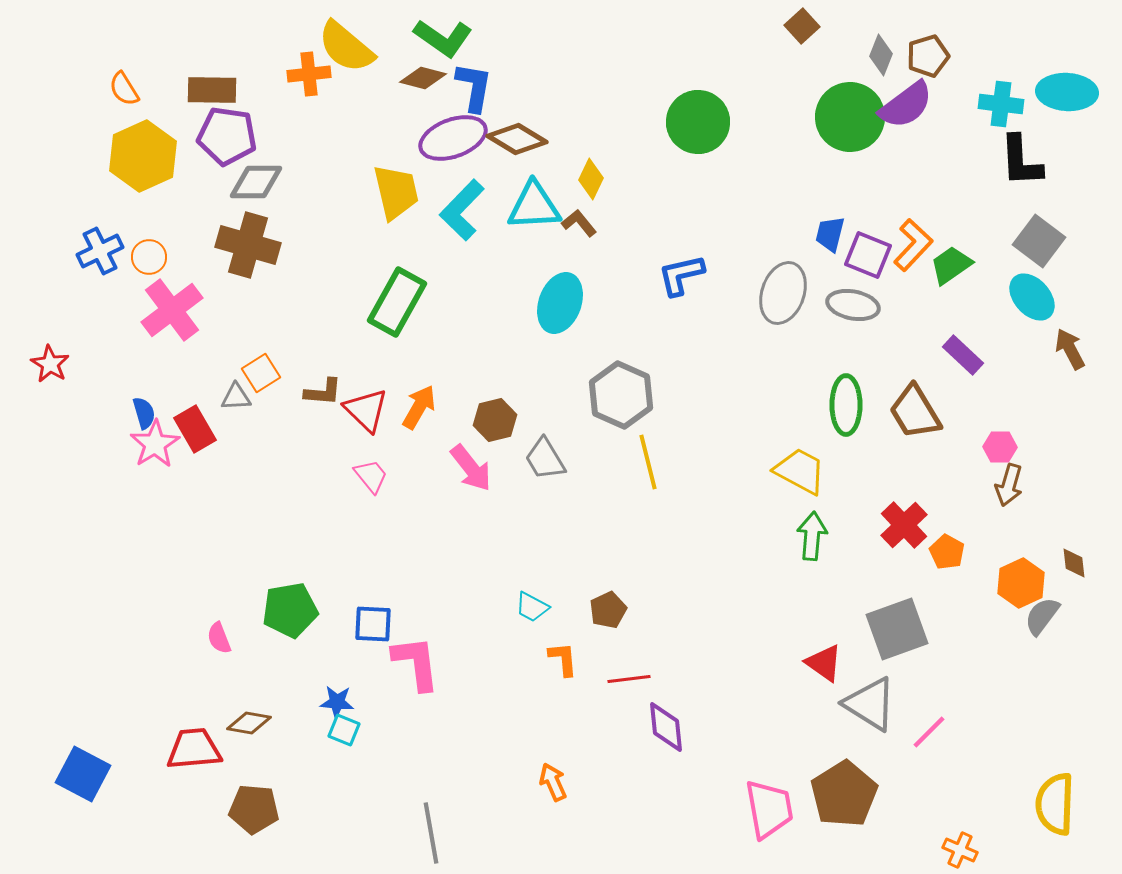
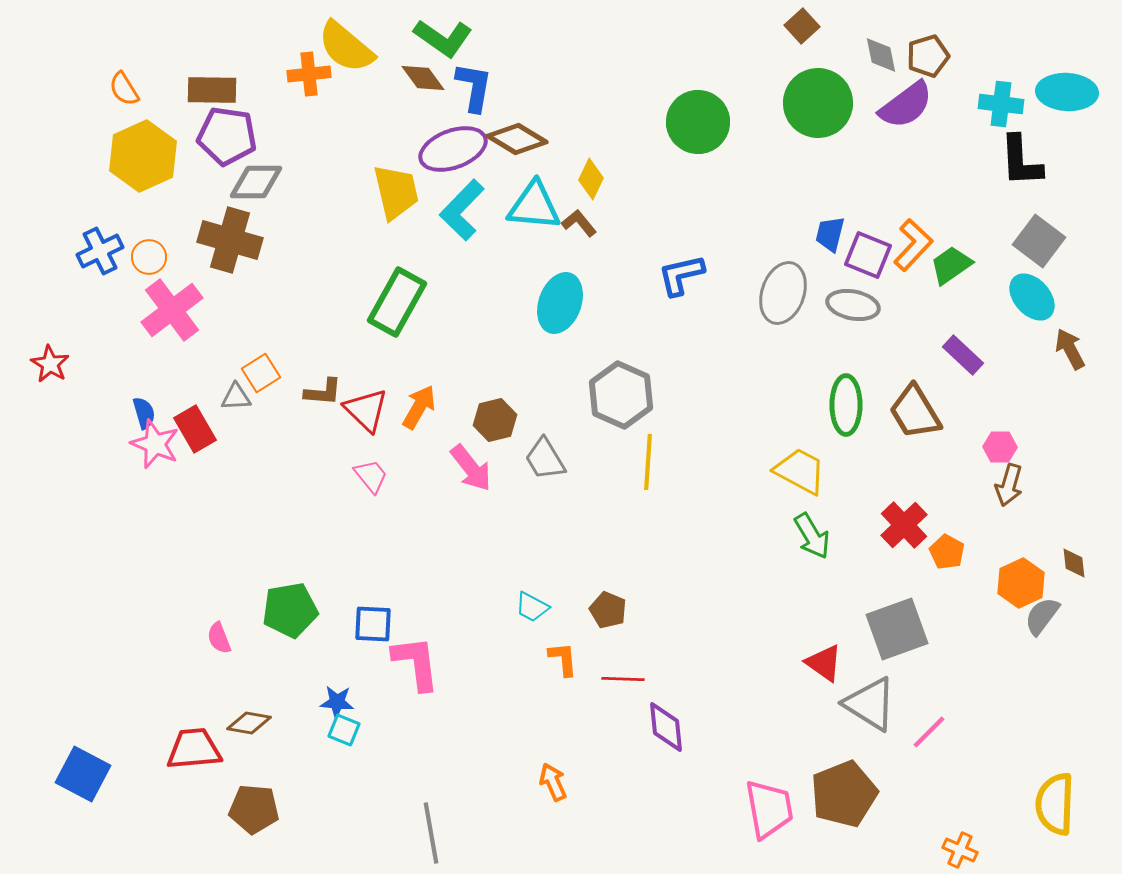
gray diamond at (881, 55): rotated 33 degrees counterclockwise
brown diamond at (423, 78): rotated 39 degrees clockwise
green circle at (850, 117): moved 32 px left, 14 px up
purple ellipse at (453, 138): moved 11 px down
cyan triangle at (534, 206): rotated 8 degrees clockwise
brown cross at (248, 245): moved 18 px left, 5 px up
pink star at (155, 444): rotated 18 degrees counterclockwise
yellow line at (648, 462): rotated 18 degrees clockwise
green arrow at (812, 536): rotated 144 degrees clockwise
brown pentagon at (608, 610): rotated 24 degrees counterclockwise
red line at (629, 679): moved 6 px left; rotated 9 degrees clockwise
brown pentagon at (844, 794): rotated 10 degrees clockwise
